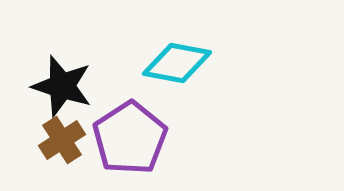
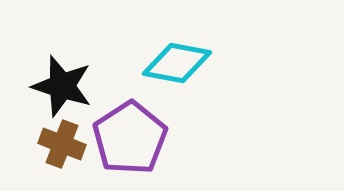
brown cross: moved 4 px down; rotated 36 degrees counterclockwise
